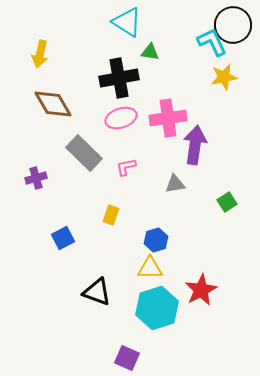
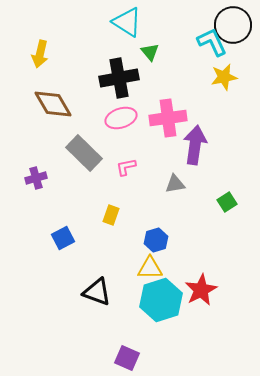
green triangle: rotated 42 degrees clockwise
cyan hexagon: moved 4 px right, 8 px up
